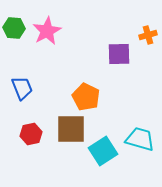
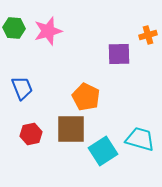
pink star: moved 1 px right; rotated 12 degrees clockwise
